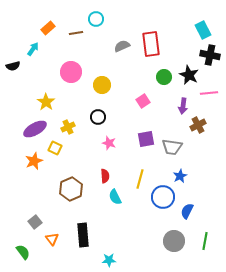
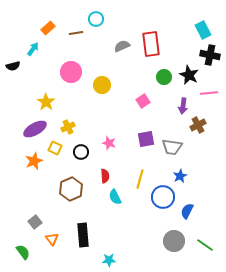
black circle: moved 17 px left, 35 px down
green line: moved 4 px down; rotated 66 degrees counterclockwise
